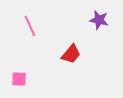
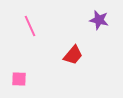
red trapezoid: moved 2 px right, 1 px down
